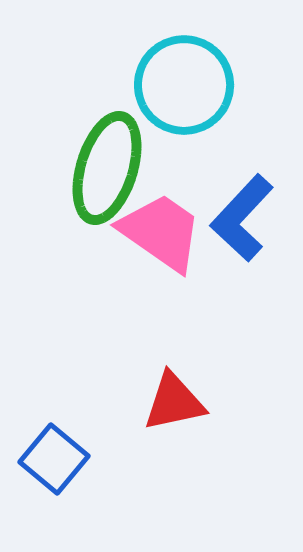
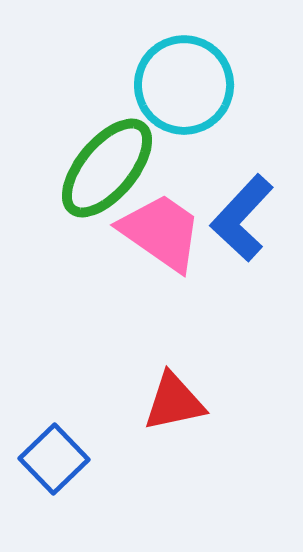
green ellipse: rotated 23 degrees clockwise
blue square: rotated 6 degrees clockwise
